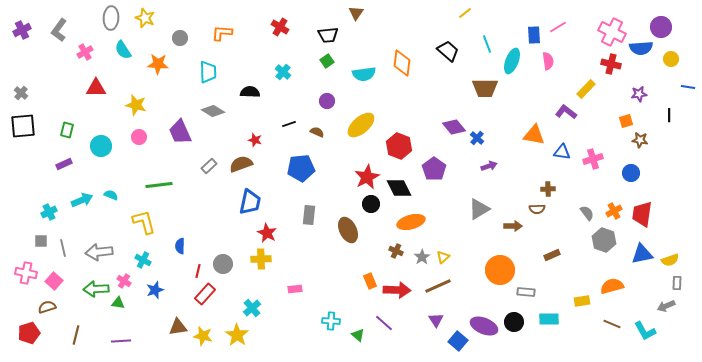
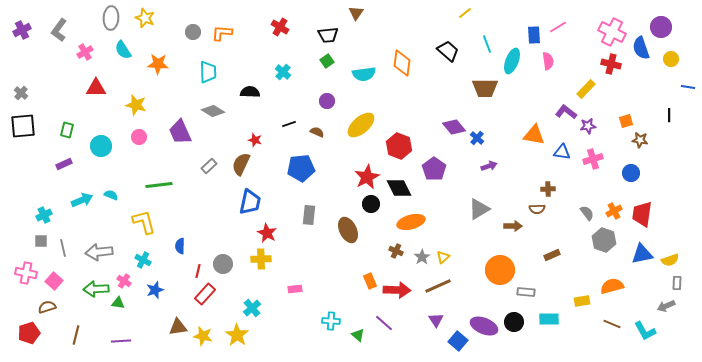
gray circle at (180, 38): moved 13 px right, 6 px up
blue semicircle at (641, 48): rotated 75 degrees clockwise
purple star at (639, 94): moved 51 px left, 32 px down
brown semicircle at (241, 164): rotated 45 degrees counterclockwise
cyan cross at (49, 212): moved 5 px left, 3 px down
